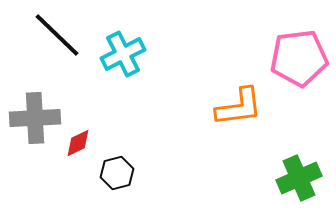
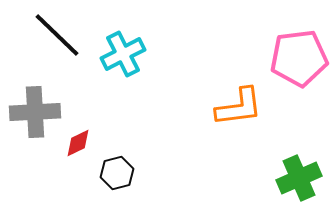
gray cross: moved 6 px up
